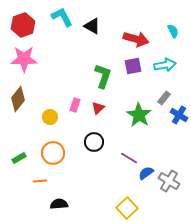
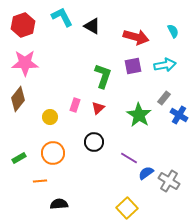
red arrow: moved 2 px up
pink star: moved 1 px right, 4 px down
